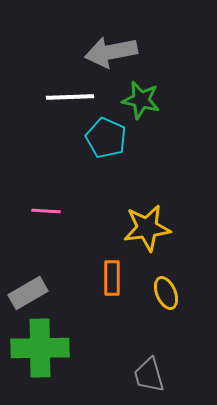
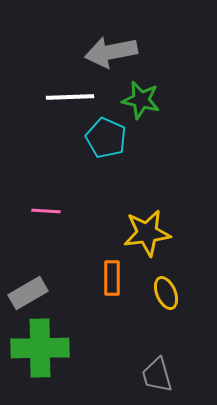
yellow star: moved 5 px down
gray trapezoid: moved 8 px right
